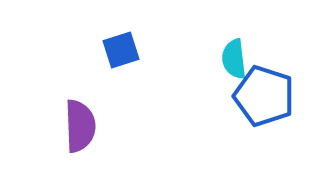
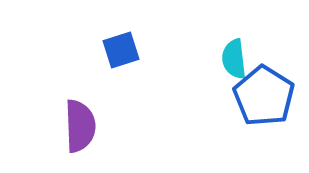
blue pentagon: rotated 14 degrees clockwise
